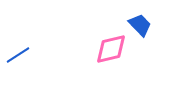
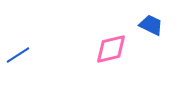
blue trapezoid: moved 11 px right; rotated 20 degrees counterclockwise
